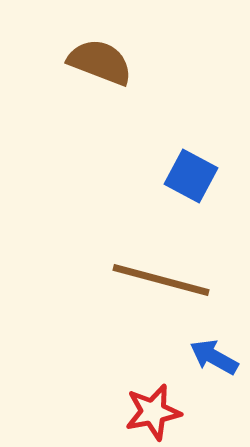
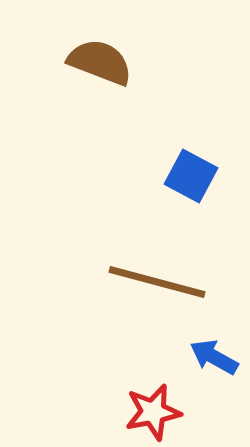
brown line: moved 4 px left, 2 px down
